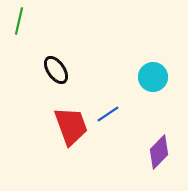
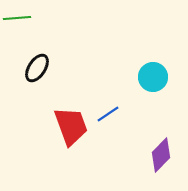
green line: moved 2 px left, 3 px up; rotated 72 degrees clockwise
black ellipse: moved 19 px left, 2 px up; rotated 68 degrees clockwise
purple diamond: moved 2 px right, 3 px down
